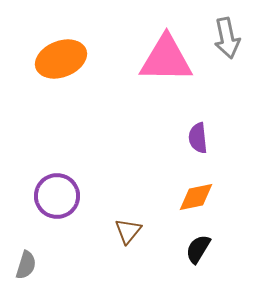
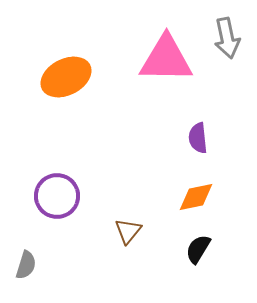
orange ellipse: moved 5 px right, 18 px down; rotated 6 degrees counterclockwise
